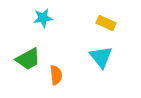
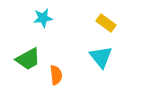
yellow rectangle: rotated 12 degrees clockwise
